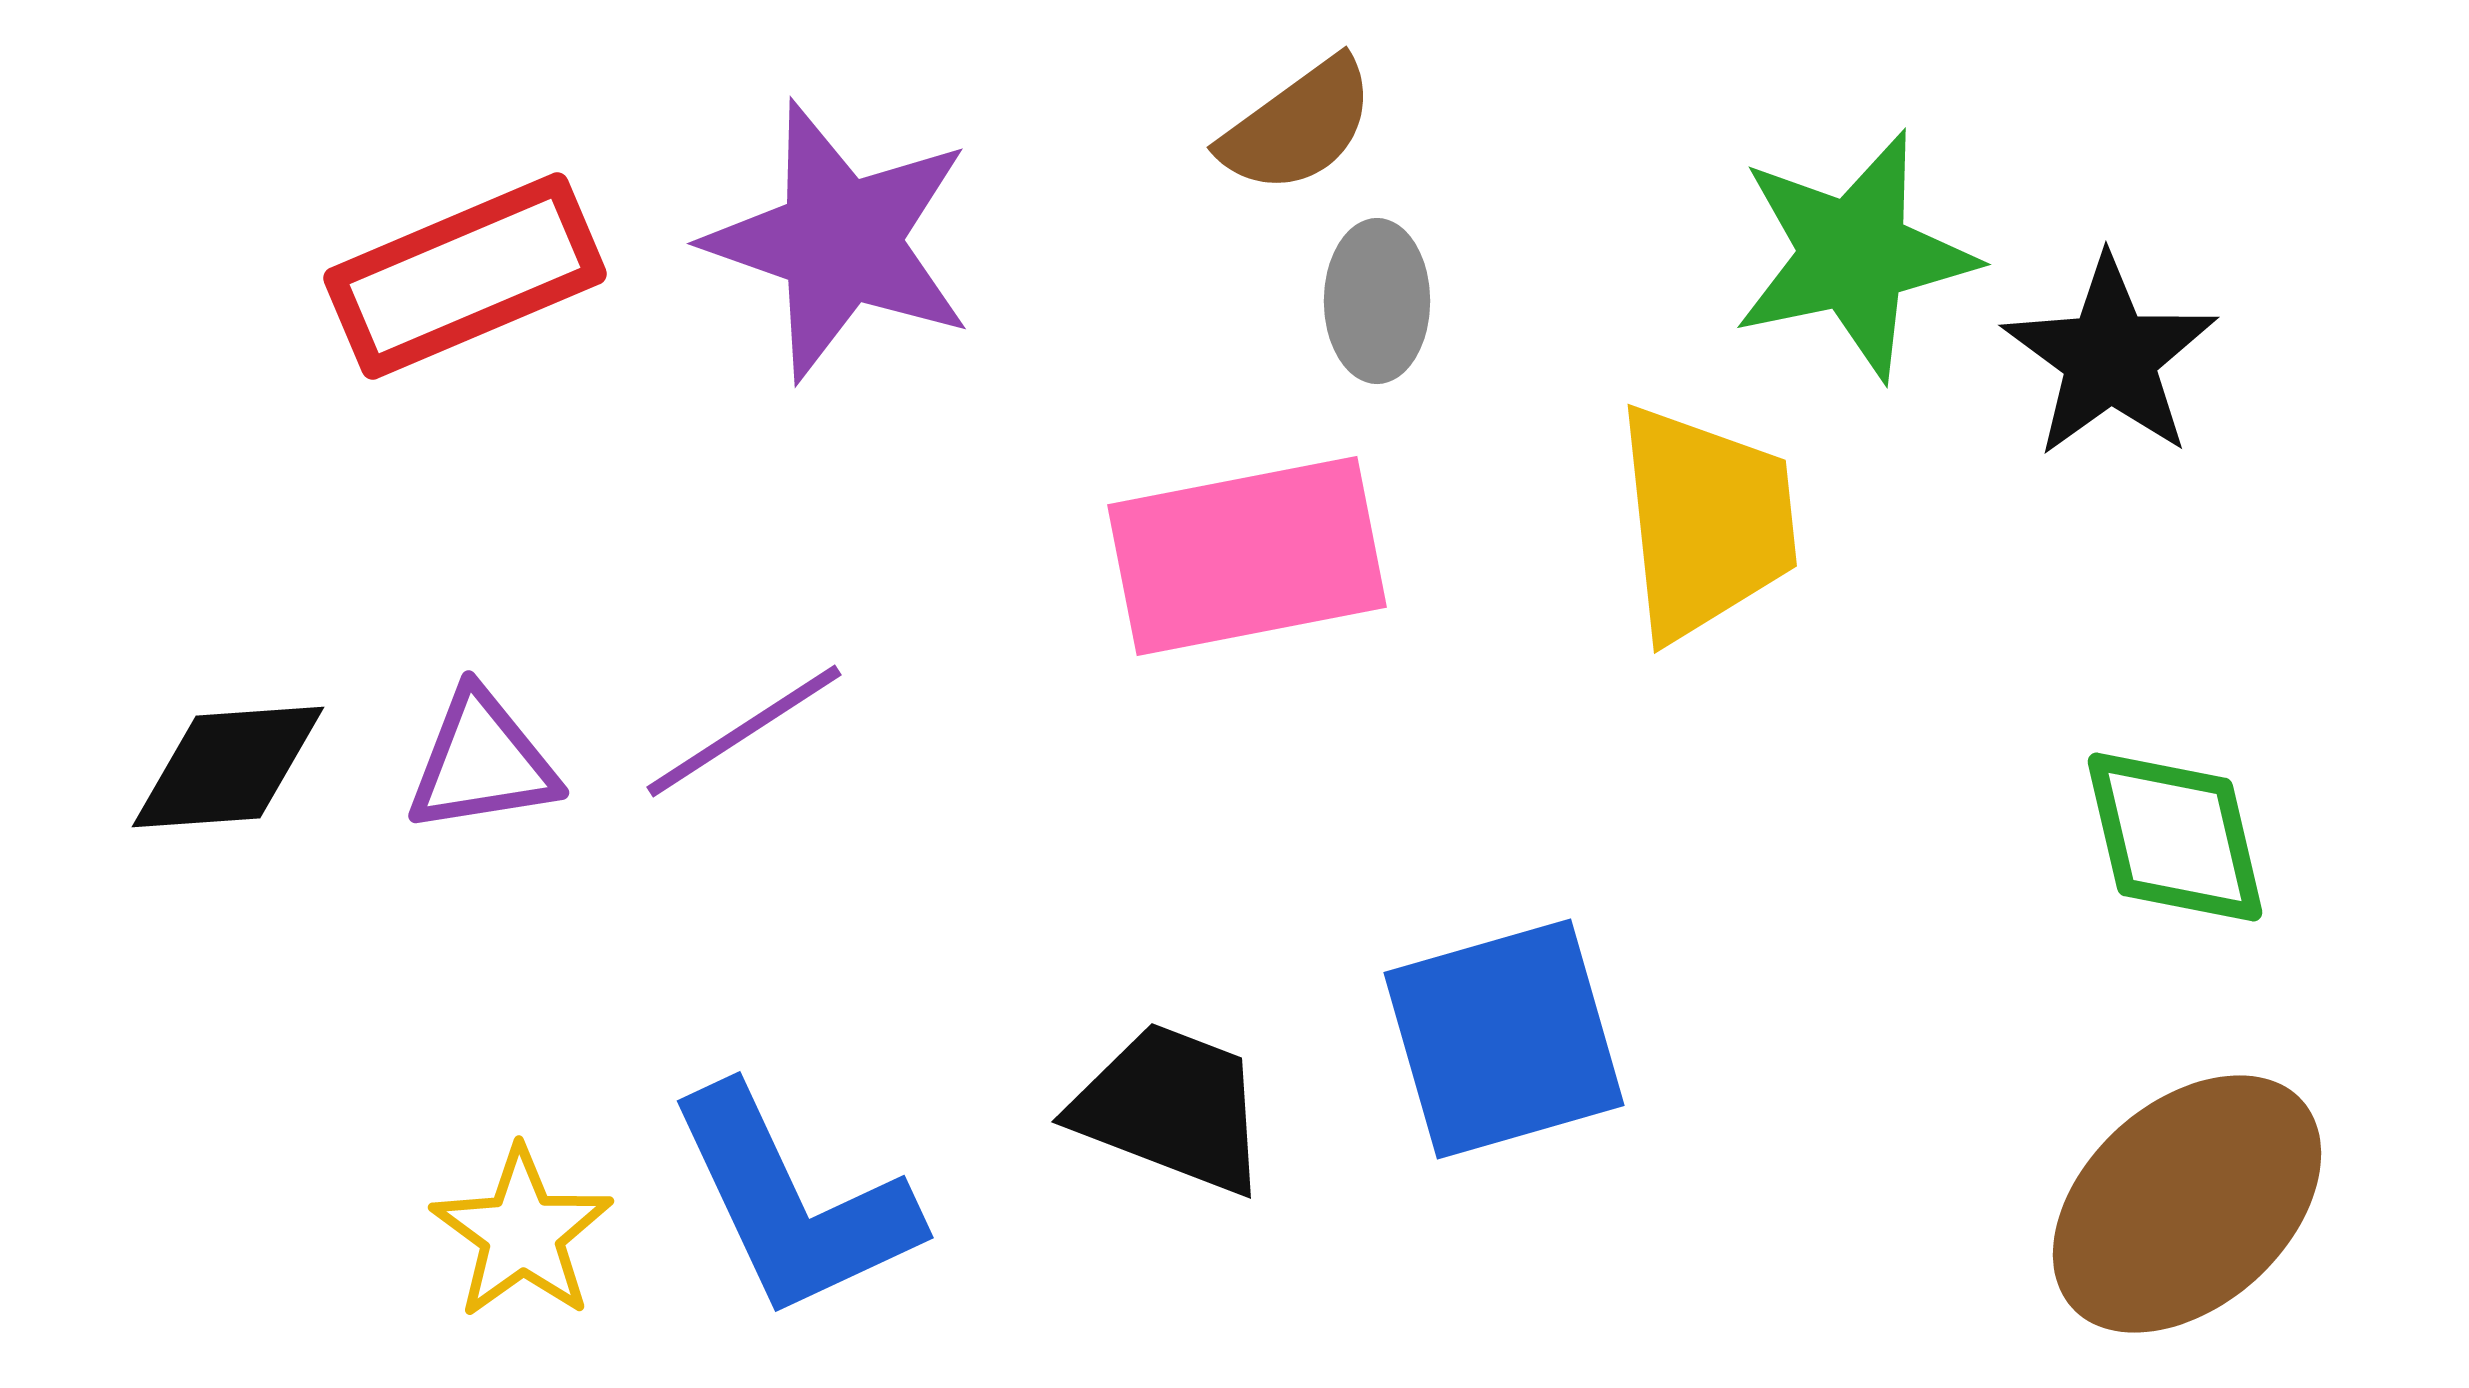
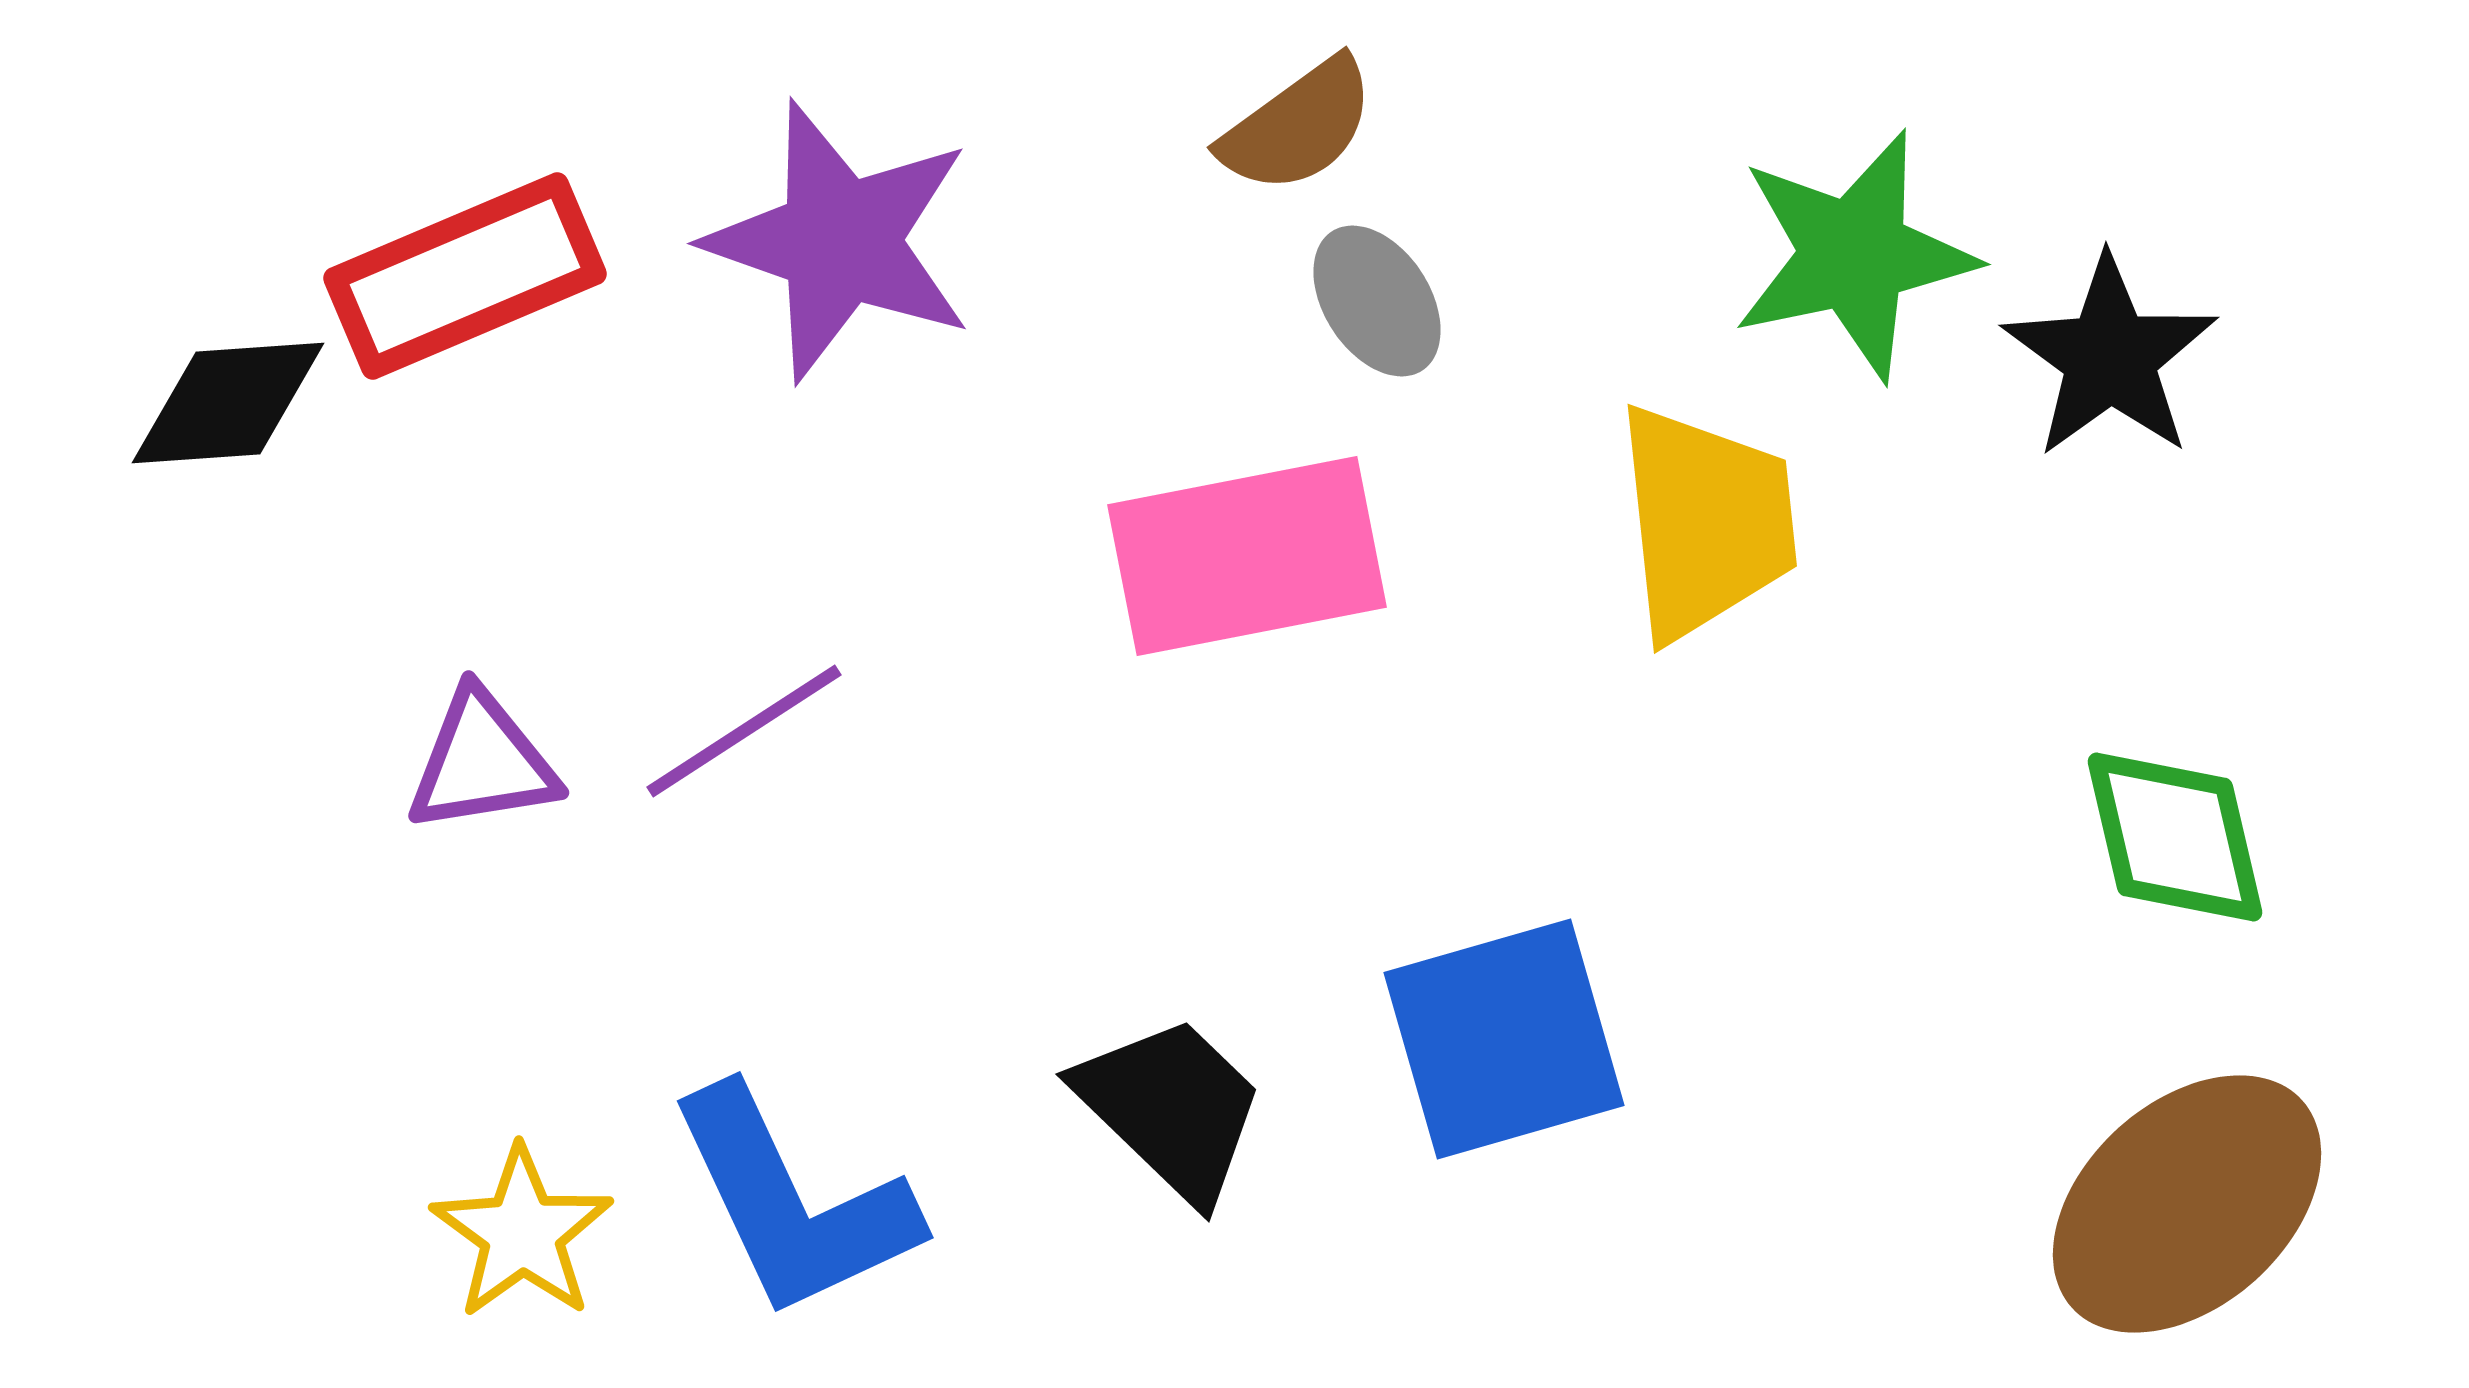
gray ellipse: rotated 33 degrees counterclockwise
black diamond: moved 364 px up
black trapezoid: rotated 23 degrees clockwise
